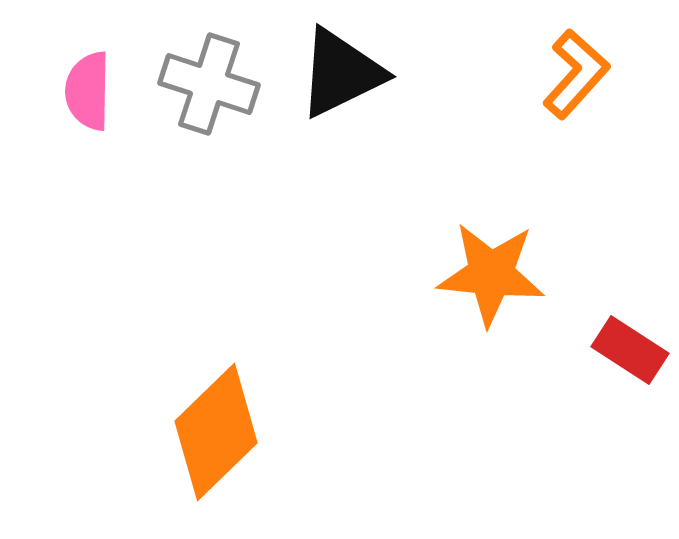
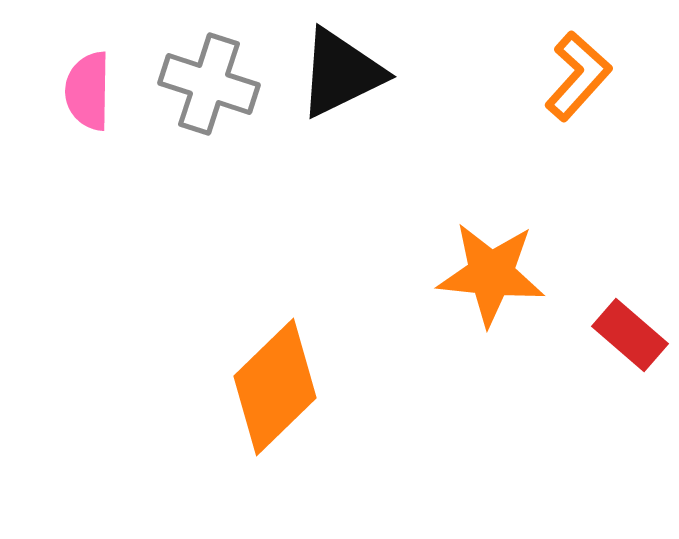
orange L-shape: moved 2 px right, 2 px down
red rectangle: moved 15 px up; rotated 8 degrees clockwise
orange diamond: moved 59 px right, 45 px up
